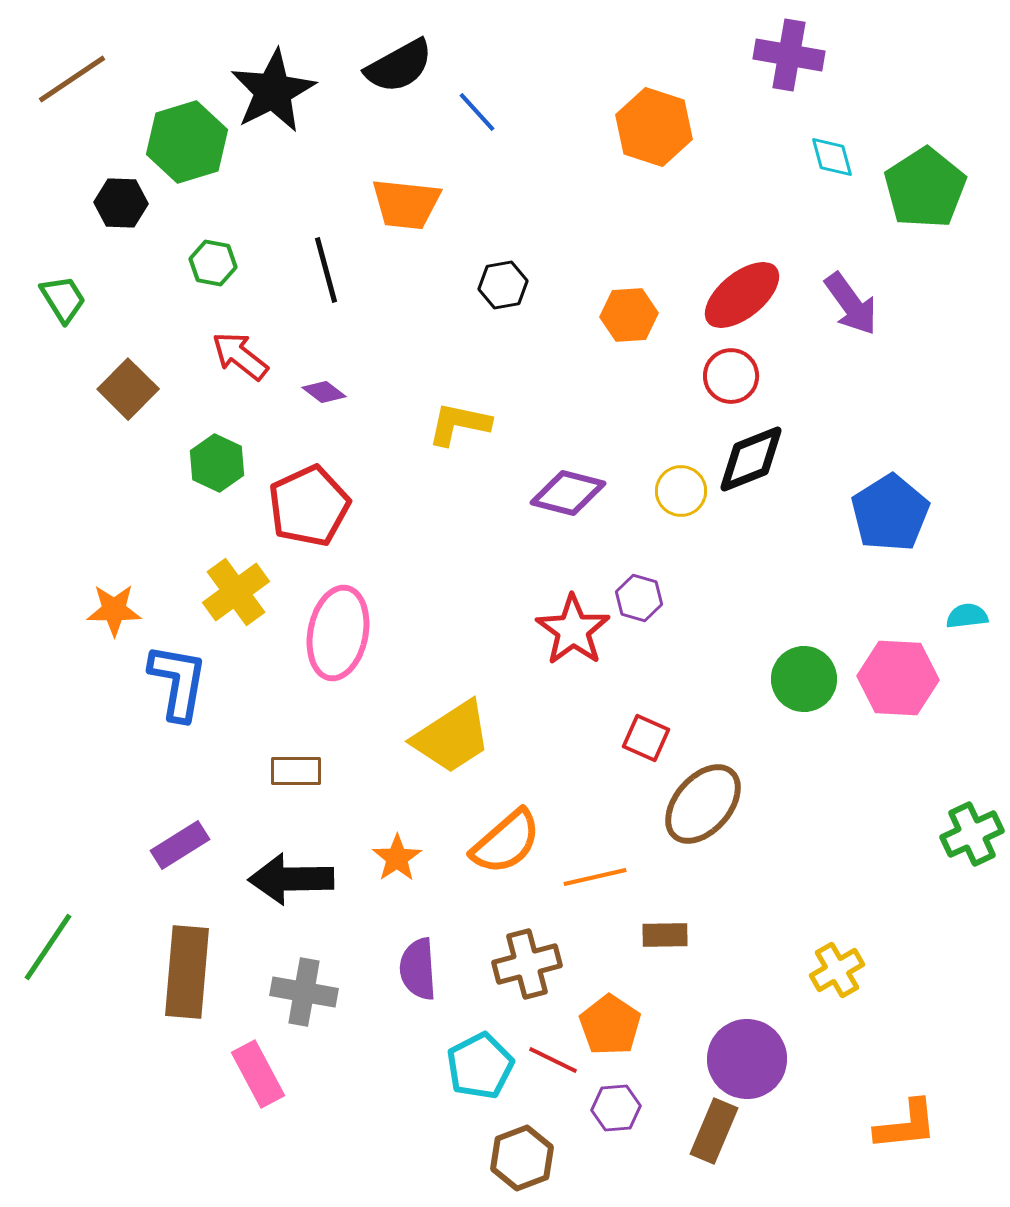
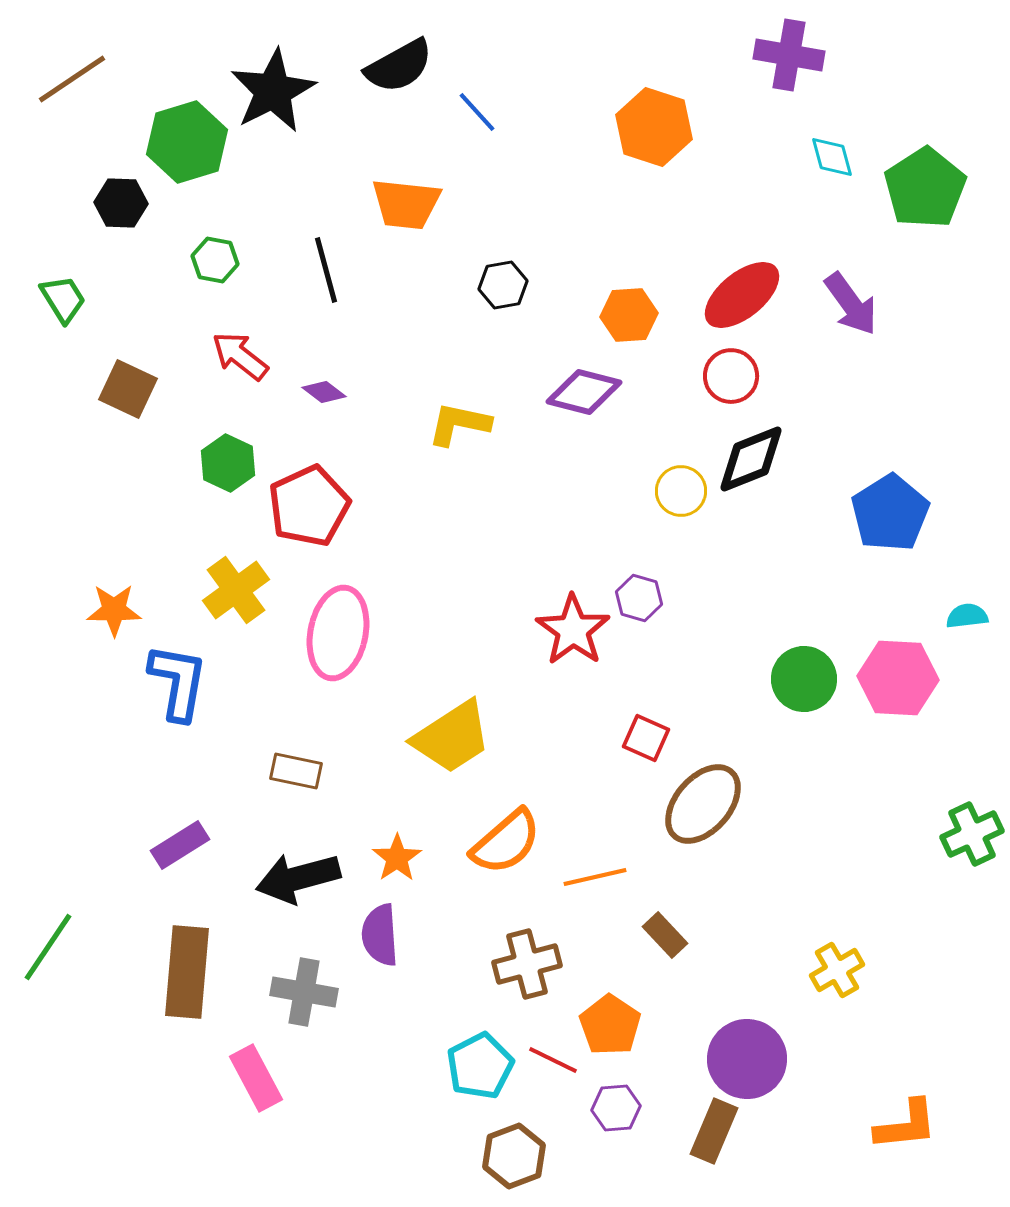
green hexagon at (213, 263): moved 2 px right, 3 px up
brown square at (128, 389): rotated 20 degrees counterclockwise
green hexagon at (217, 463): moved 11 px right
purple diamond at (568, 493): moved 16 px right, 101 px up
yellow cross at (236, 592): moved 2 px up
brown rectangle at (296, 771): rotated 12 degrees clockwise
black arrow at (291, 879): moved 7 px right, 1 px up; rotated 14 degrees counterclockwise
brown rectangle at (665, 935): rotated 48 degrees clockwise
purple semicircle at (418, 969): moved 38 px left, 34 px up
pink rectangle at (258, 1074): moved 2 px left, 4 px down
brown hexagon at (522, 1158): moved 8 px left, 2 px up
